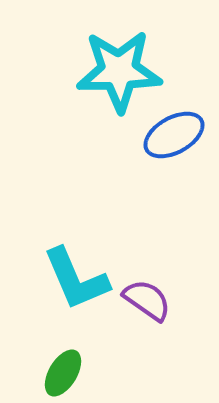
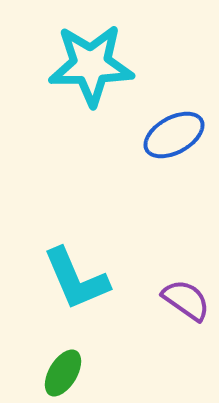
cyan star: moved 28 px left, 6 px up
purple semicircle: moved 39 px right
